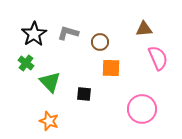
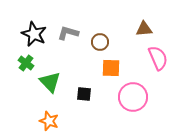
black star: rotated 15 degrees counterclockwise
pink circle: moved 9 px left, 12 px up
